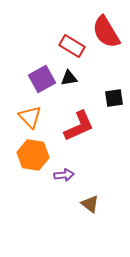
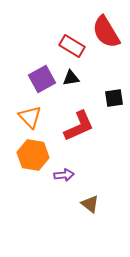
black triangle: moved 2 px right
